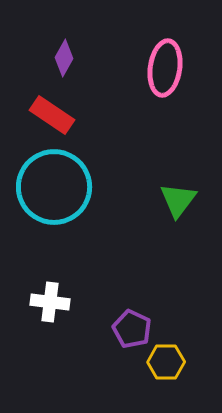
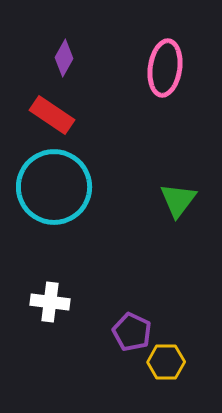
purple pentagon: moved 3 px down
